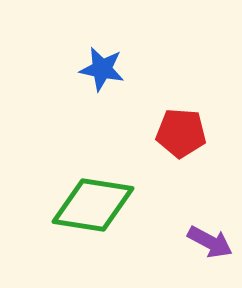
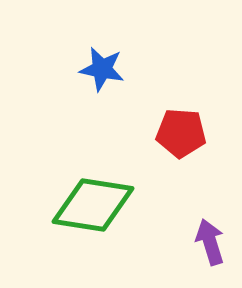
purple arrow: rotated 135 degrees counterclockwise
